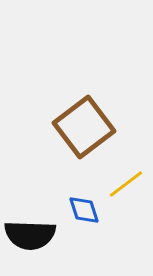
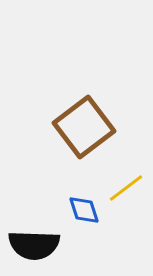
yellow line: moved 4 px down
black semicircle: moved 4 px right, 10 px down
